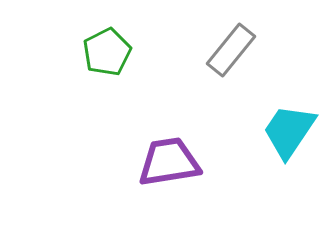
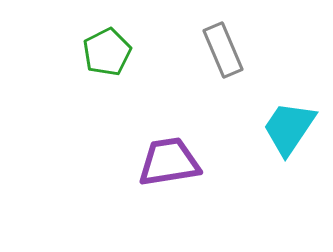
gray rectangle: moved 8 px left; rotated 62 degrees counterclockwise
cyan trapezoid: moved 3 px up
